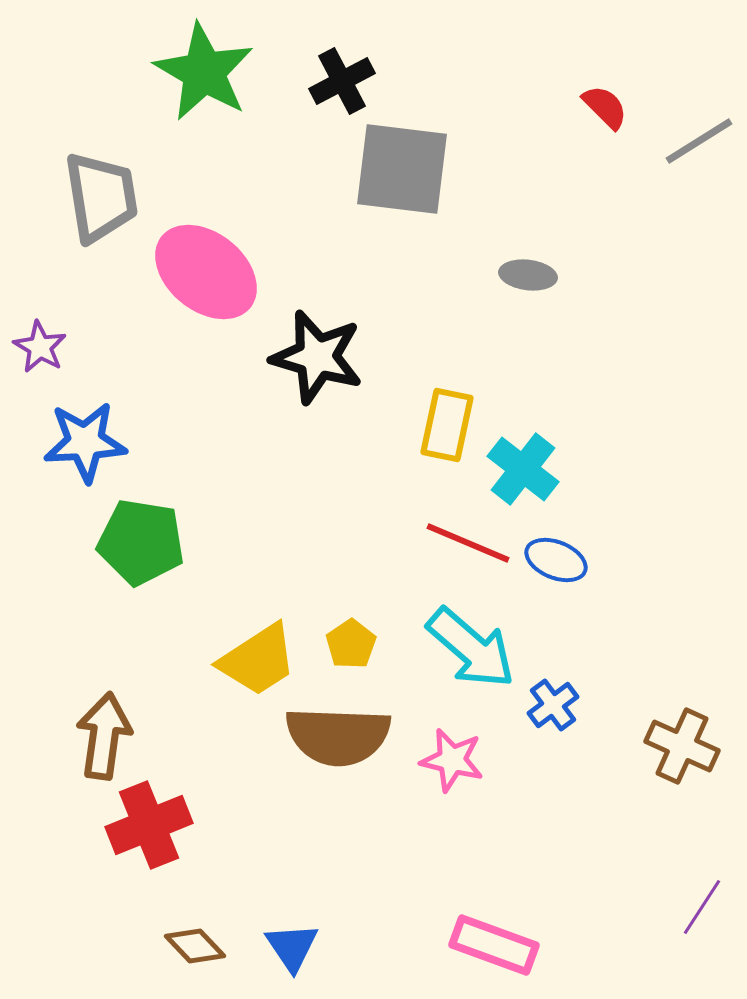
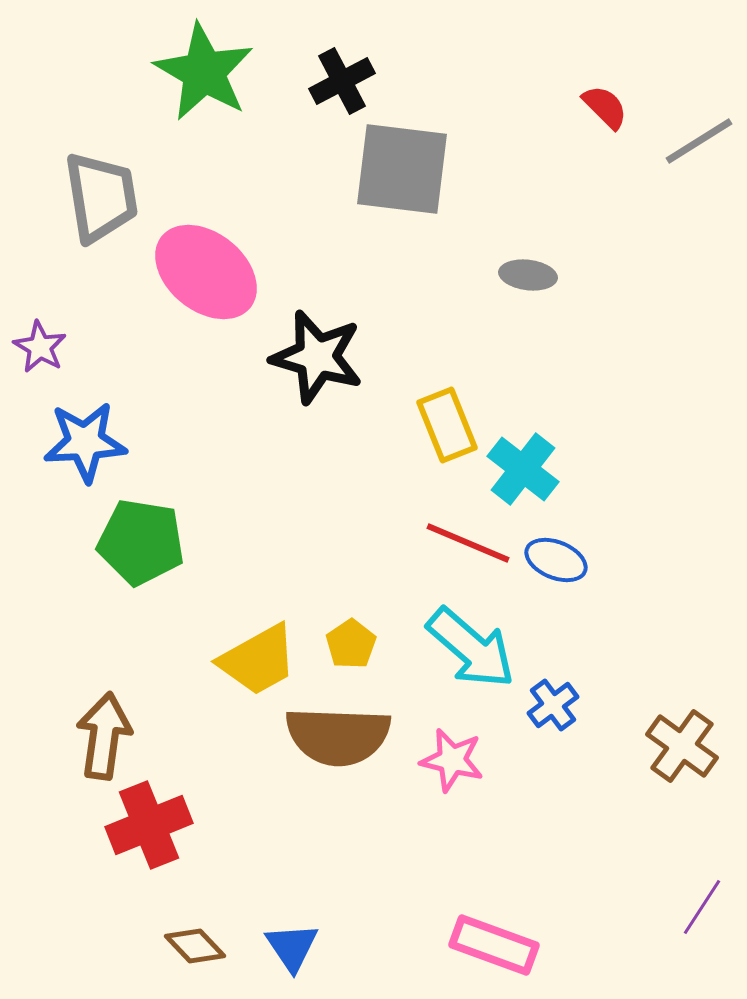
yellow rectangle: rotated 34 degrees counterclockwise
yellow trapezoid: rotated 4 degrees clockwise
brown cross: rotated 12 degrees clockwise
